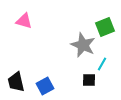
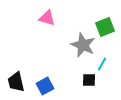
pink triangle: moved 23 px right, 3 px up
